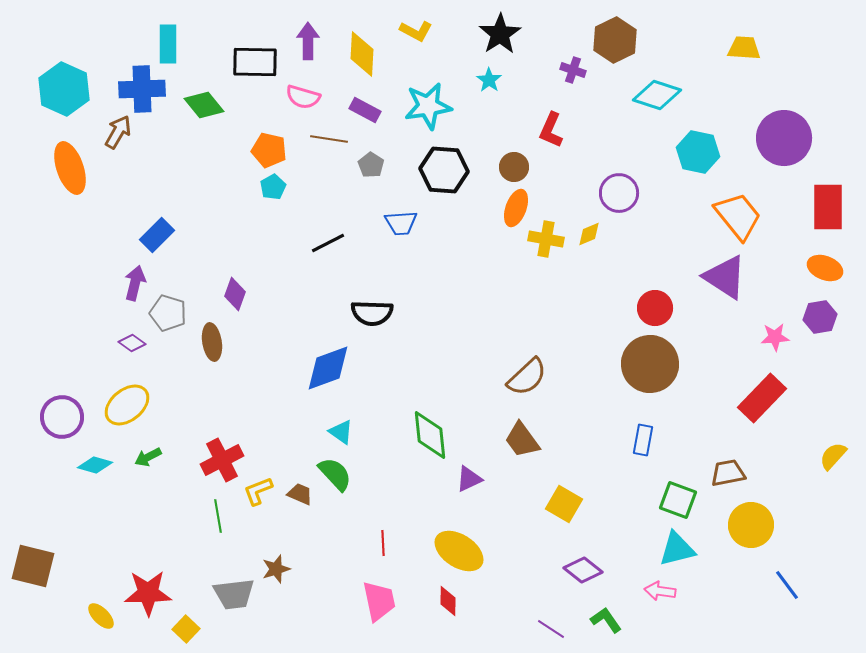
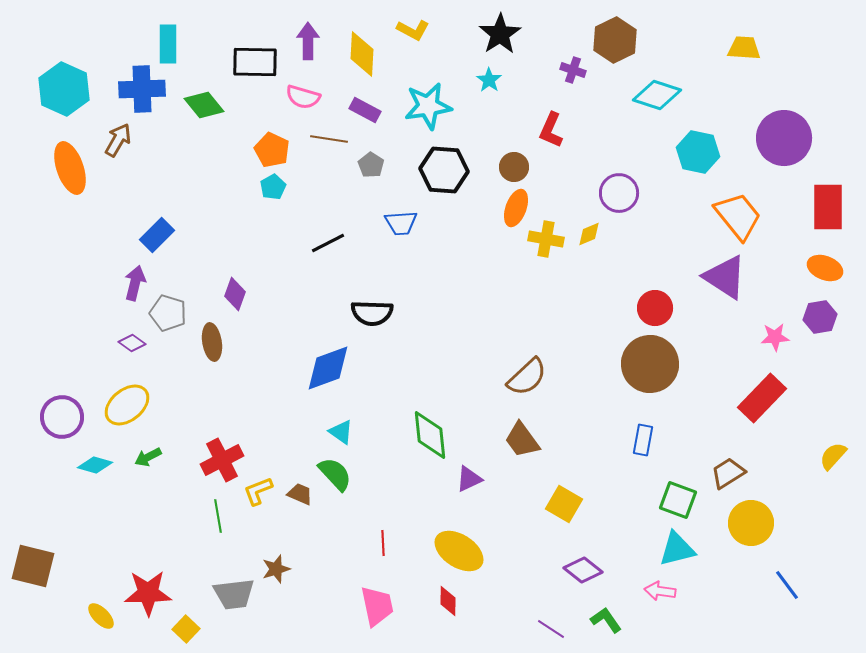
yellow L-shape at (416, 31): moved 3 px left, 1 px up
brown arrow at (118, 132): moved 8 px down
orange pentagon at (269, 150): moved 3 px right; rotated 12 degrees clockwise
brown trapezoid at (728, 473): rotated 21 degrees counterclockwise
yellow circle at (751, 525): moved 2 px up
pink trapezoid at (379, 601): moved 2 px left, 5 px down
